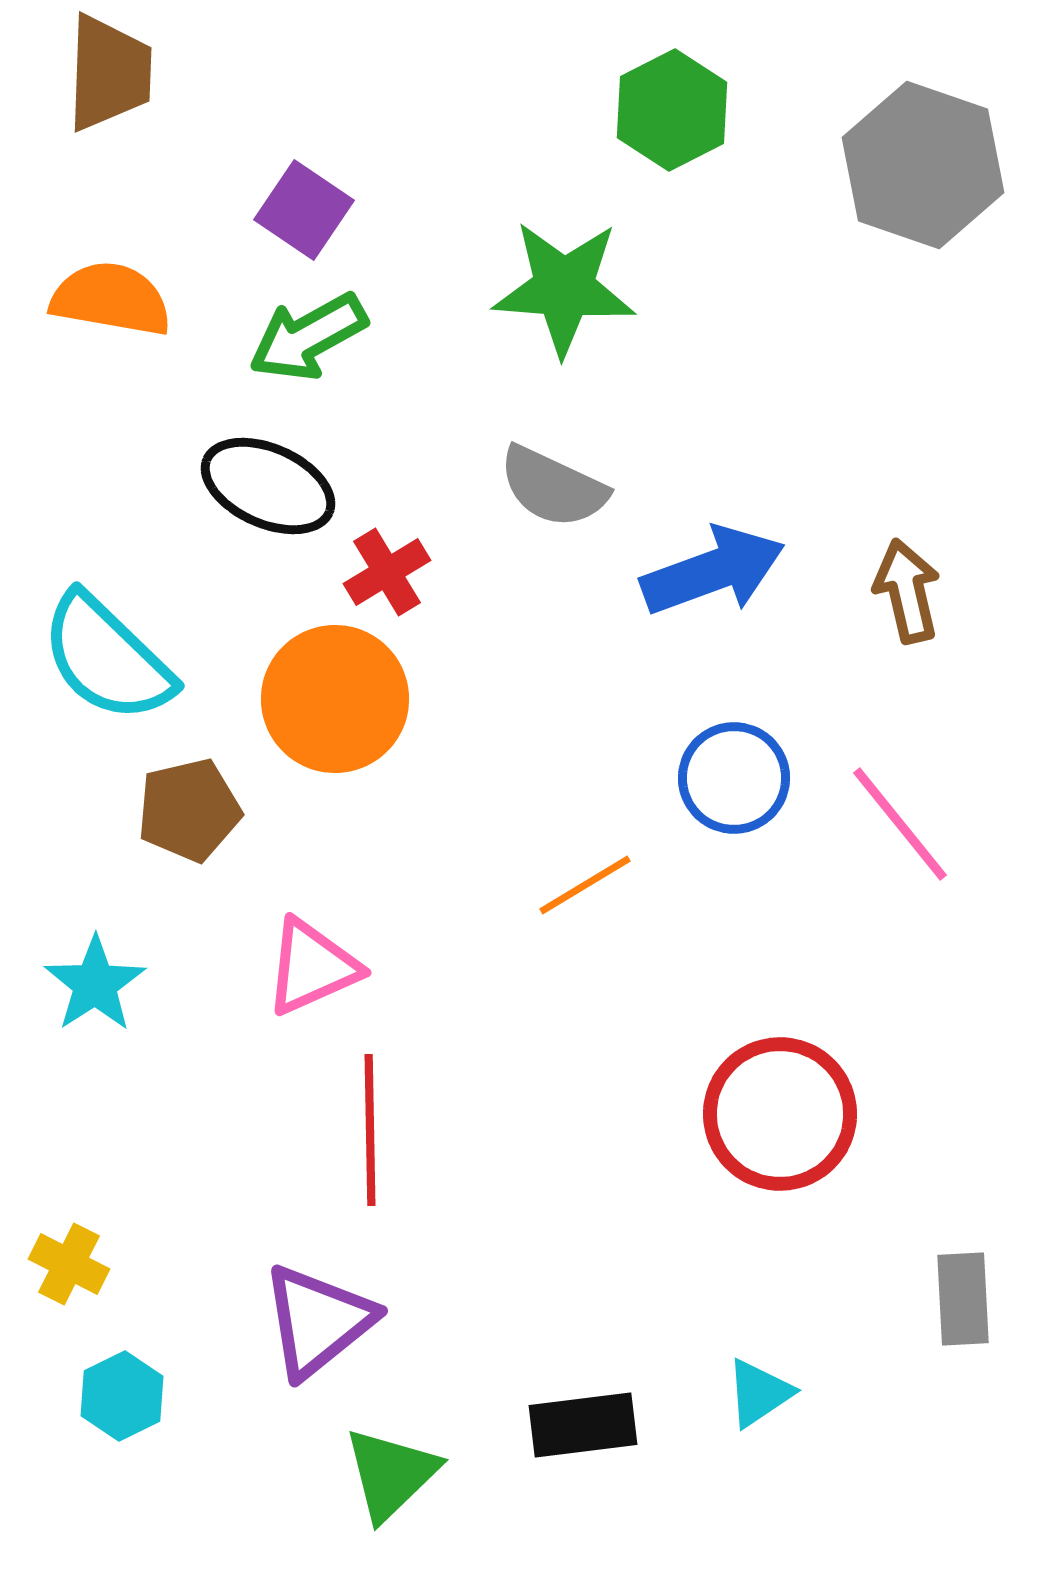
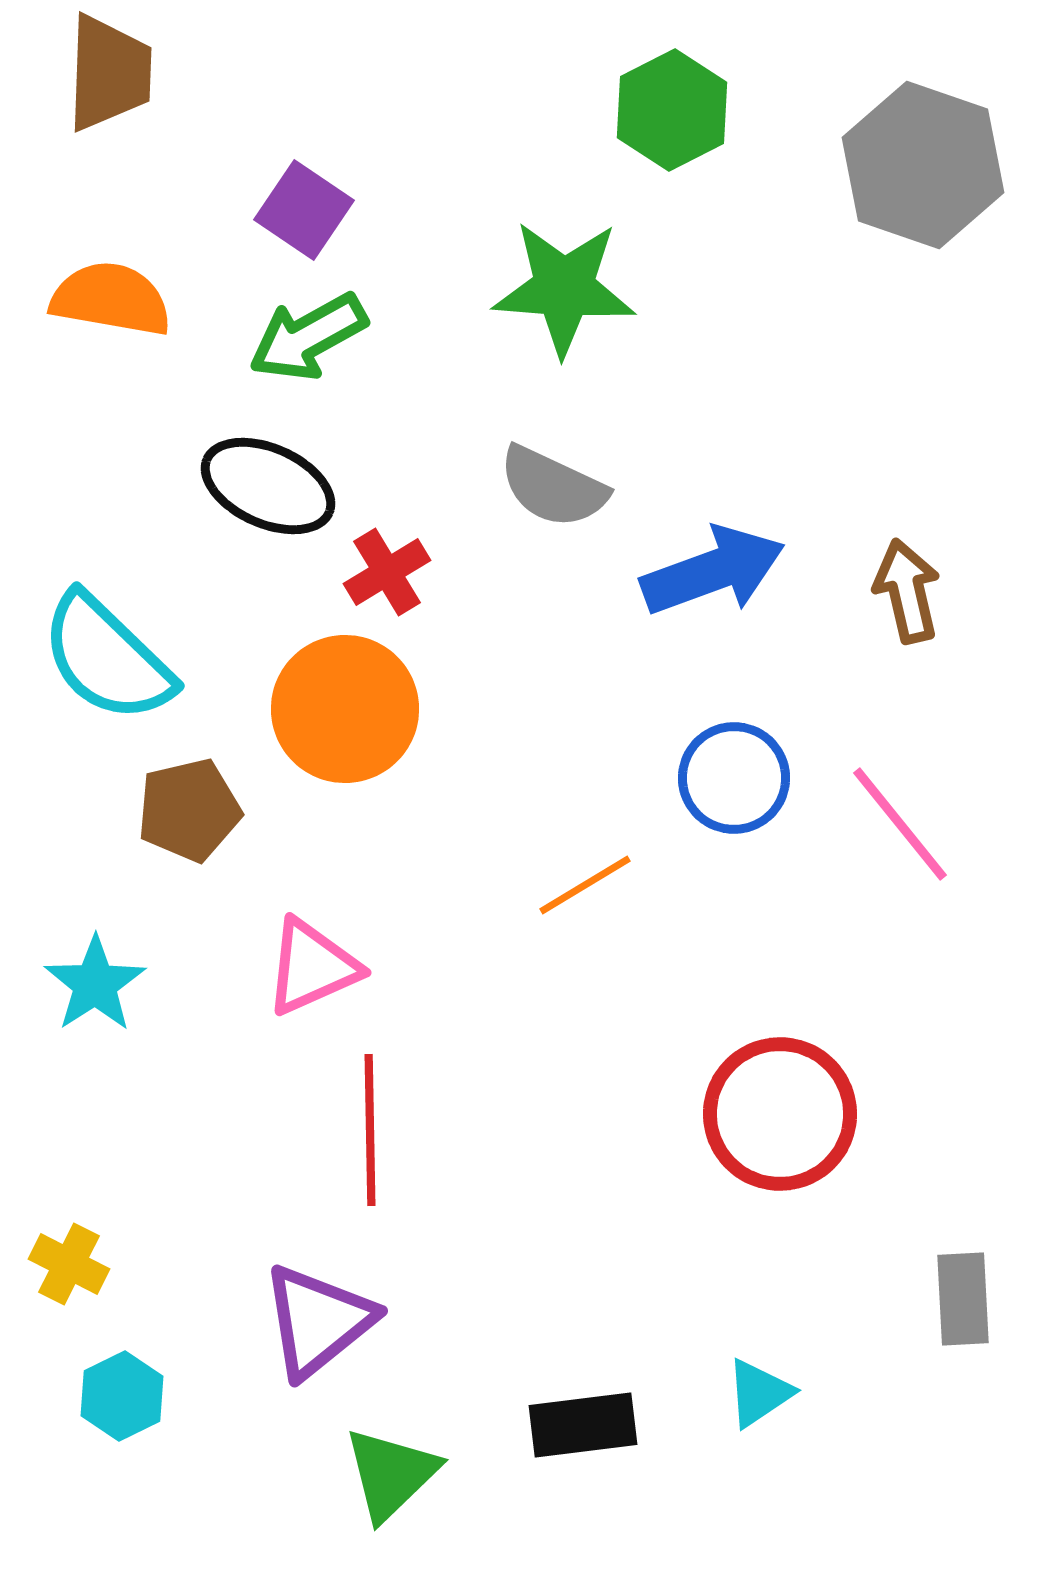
orange circle: moved 10 px right, 10 px down
